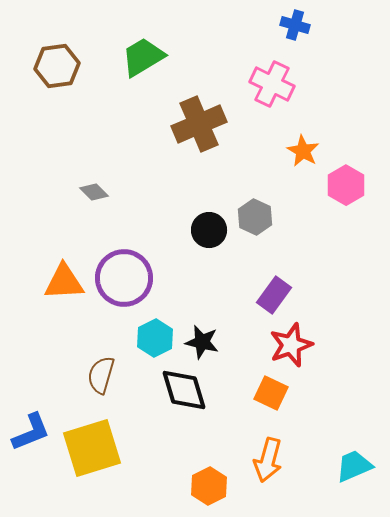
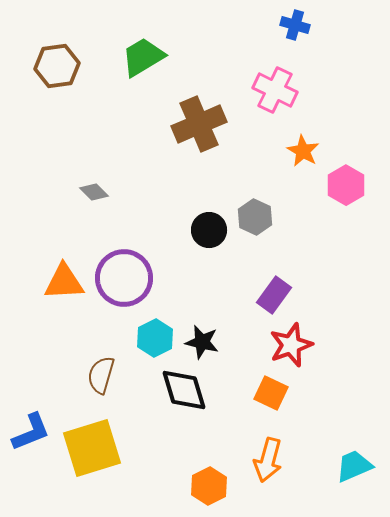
pink cross: moved 3 px right, 6 px down
